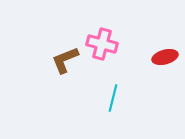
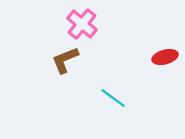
pink cross: moved 20 px left, 20 px up; rotated 24 degrees clockwise
cyan line: rotated 68 degrees counterclockwise
